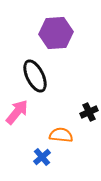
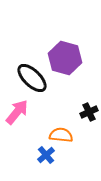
purple hexagon: moved 9 px right, 25 px down; rotated 20 degrees clockwise
black ellipse: moved 3 px left, 2 px down; rotated 20 degrees counterclockwise
blue cross: moved 4 px right, 2 px up
